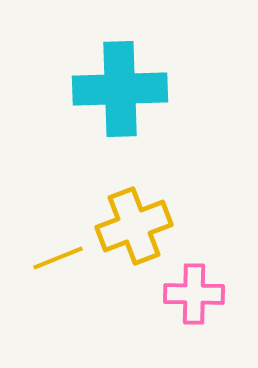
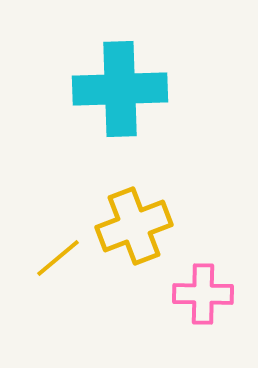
yellow line: rotated 18 degrees counterclockwise
pink cross: moved 9 px right
